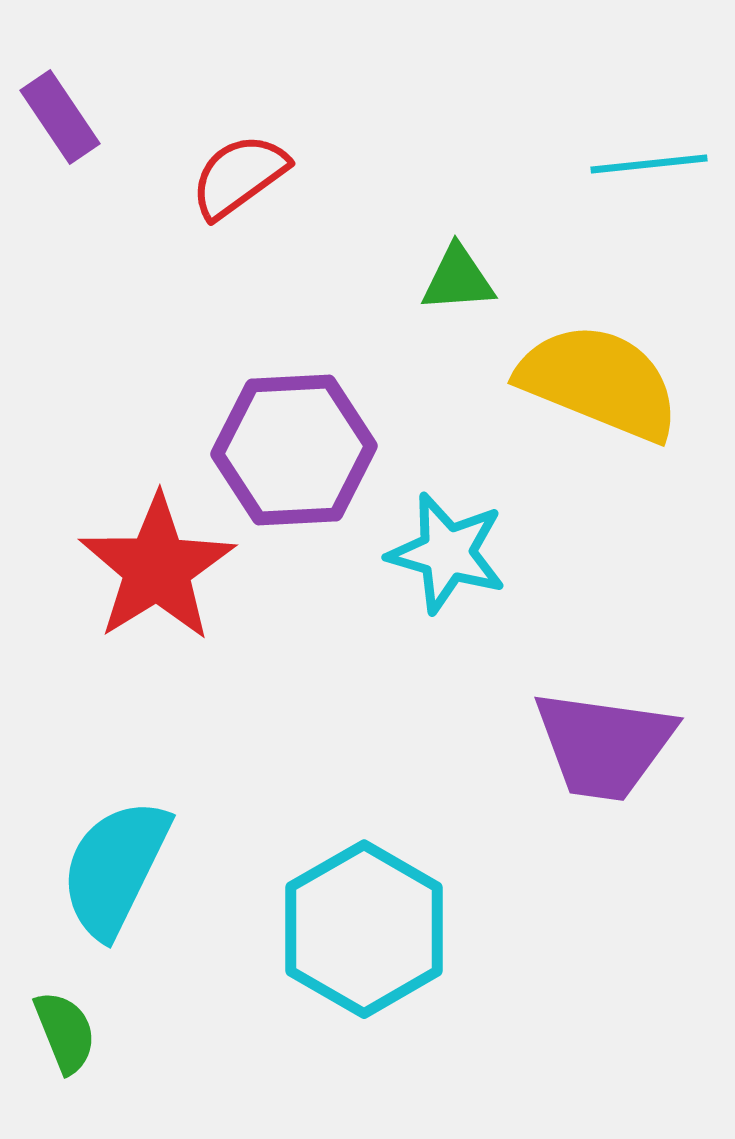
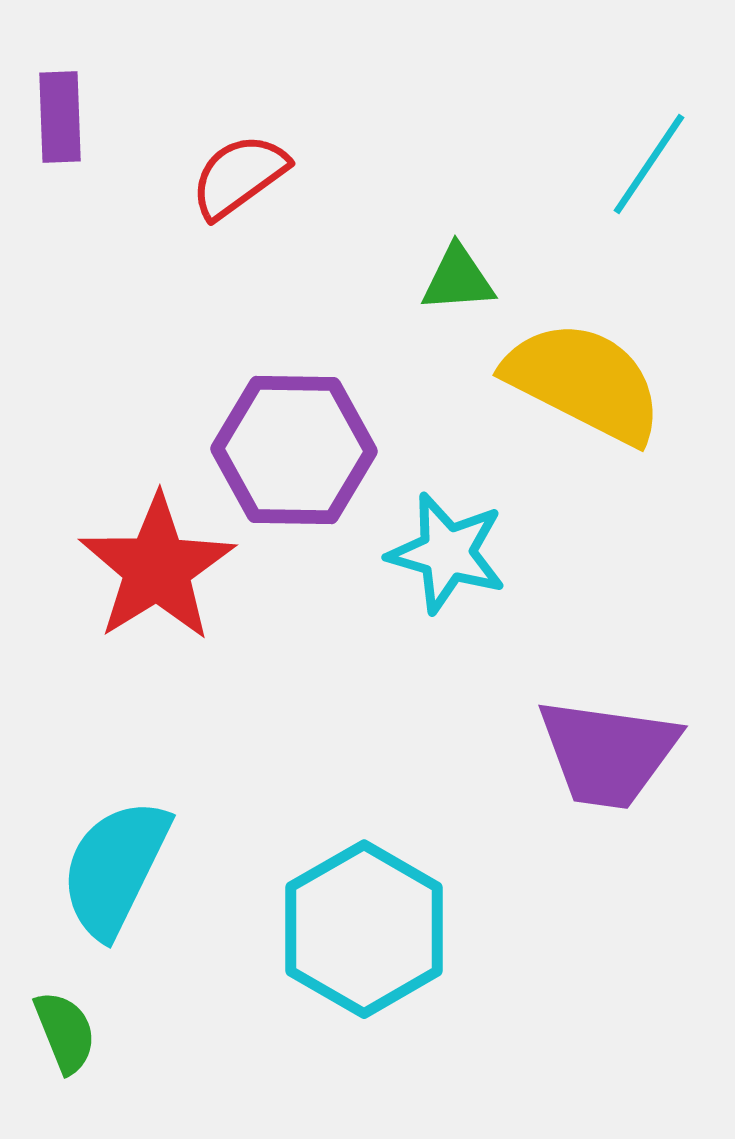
purple rectangle: rotated 32 degrees clockwise
cyan line: rotated 50 degrees counterclockwise
yellow semicircle: moved 15 px left; rotated 5 degrees clockwise
purple hexagon: rotated 4 degrees clockwise
purple trapezoid: moved 4 px right, 8 px down
